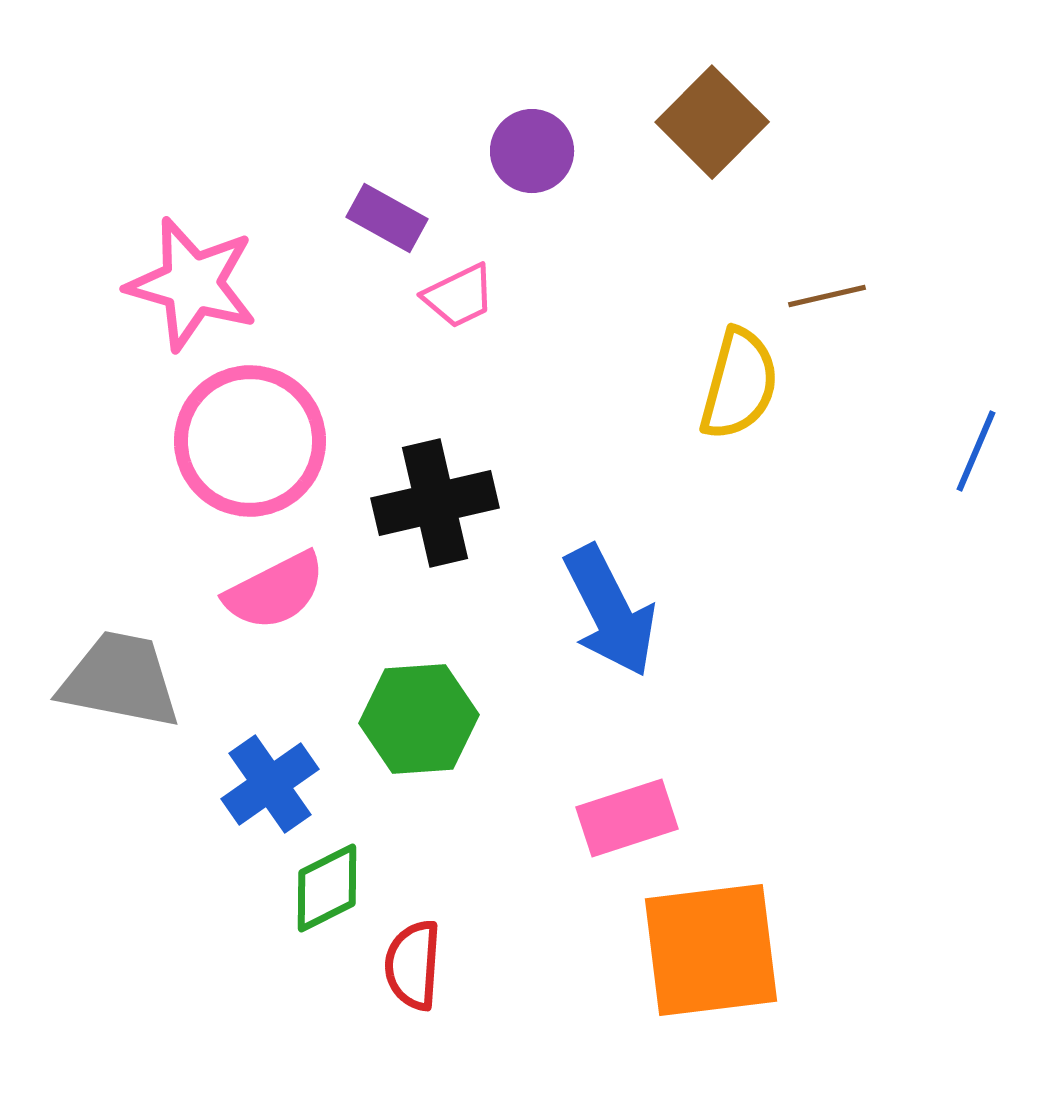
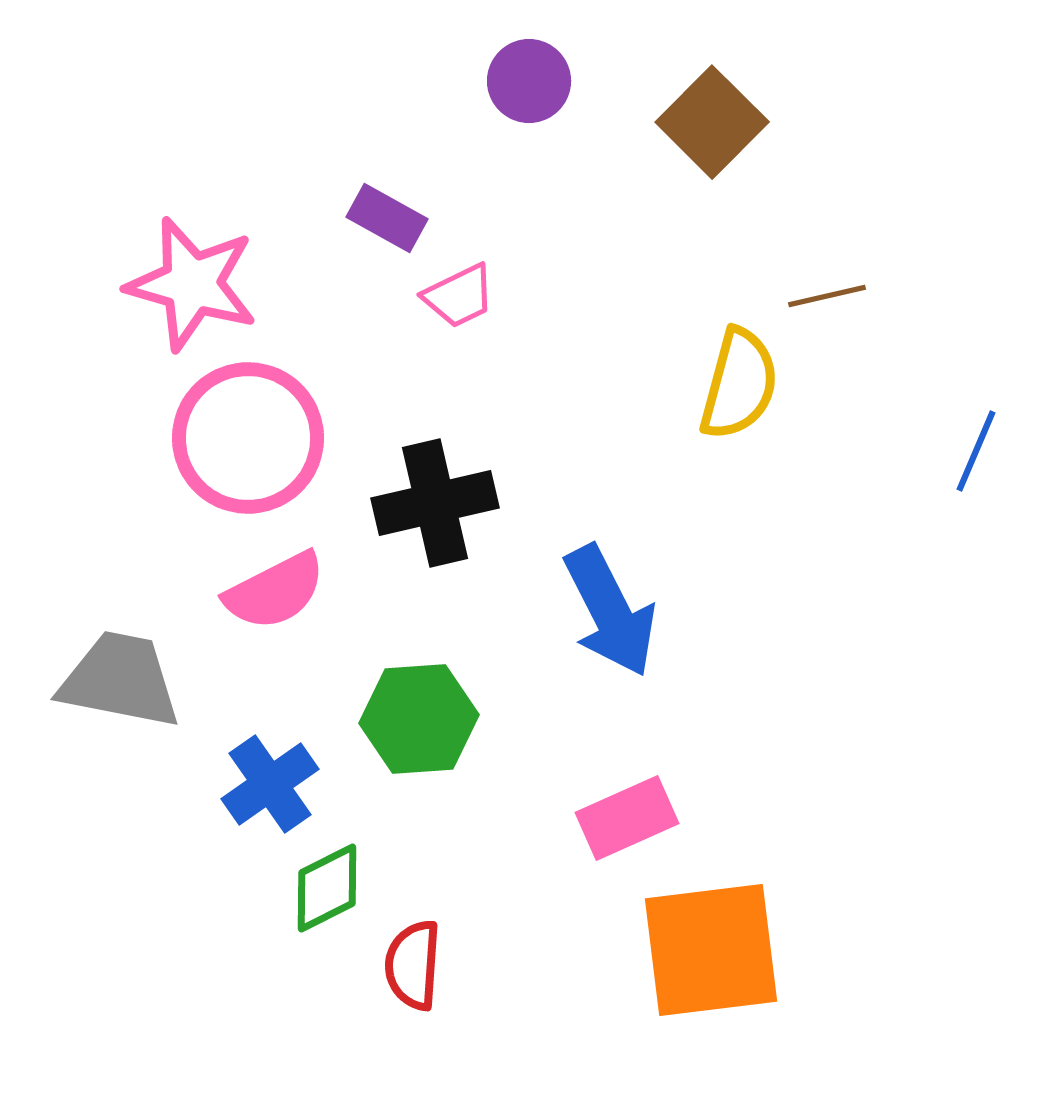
purple circle: moved 3 px left, 70 px up
pink circle: moved 2 px left, 3 px up
pink rectangle: rotated 6 degrees counterclockwise
